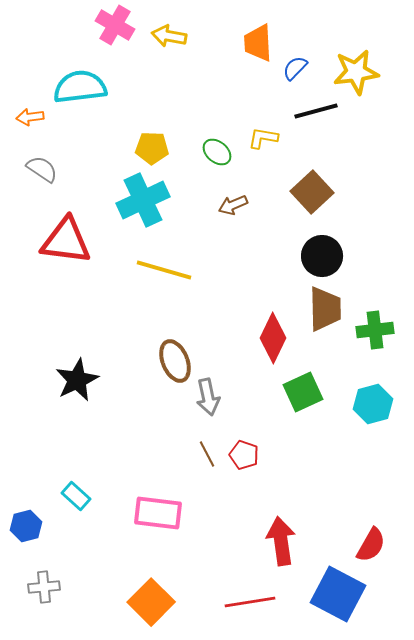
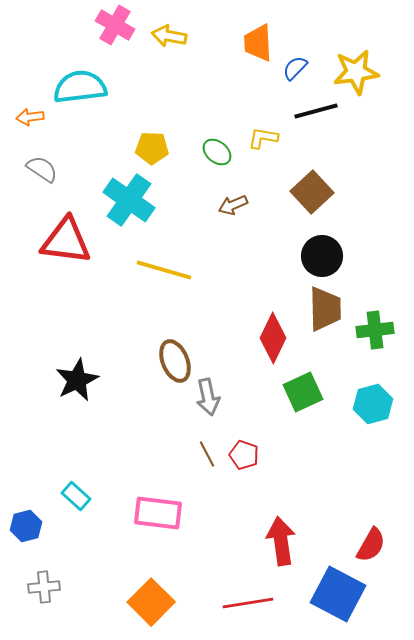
cyan cross: moved 14 px left; rotated 30 degrees counterclockwise
red line: moved 2 px left, 1 px down
